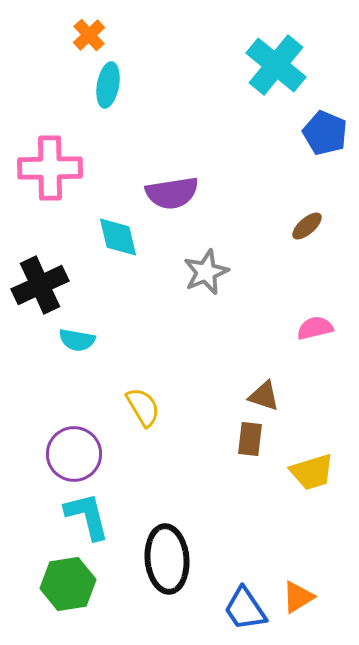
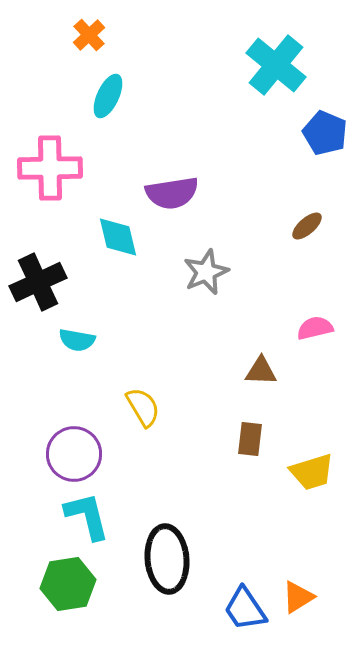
cyan ellipse: moved 11 px down; rotated 15 degrees clockwise
black cross: moved 2 px left, 3 px up
brown triangle: moved 3 px left, 25 px up; rotated 16 degrees counterclockwise
